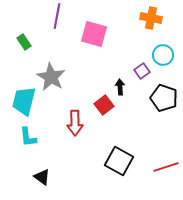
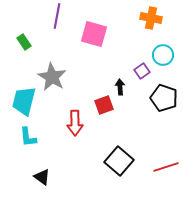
gray star: moved 1 px right
red square: rotated 18 degrees clockwise
black square: rotated 12 degrees clockwise
